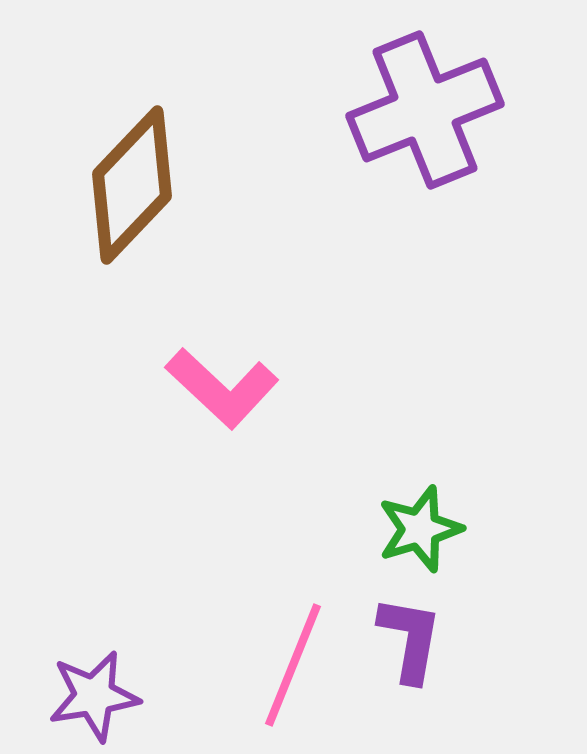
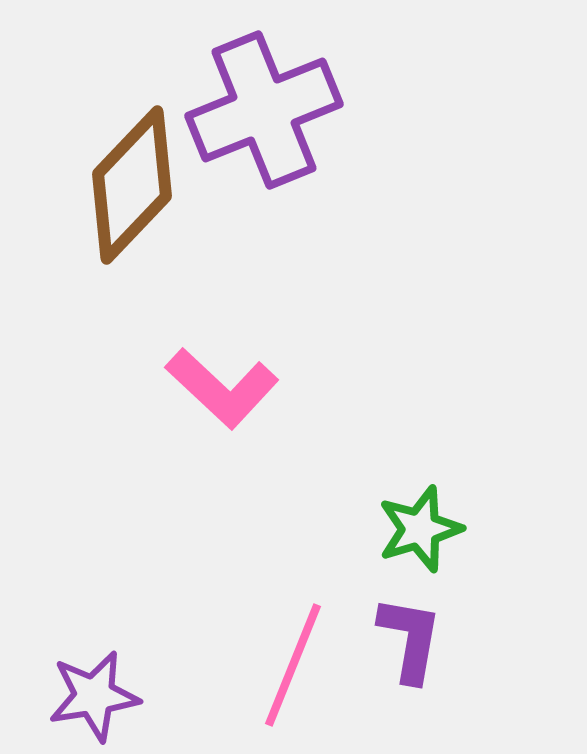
purple cross: moved 161 px left
